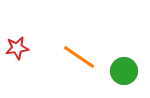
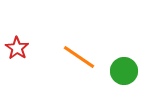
red star: rotated 30 degrees counterclockwise
